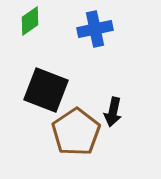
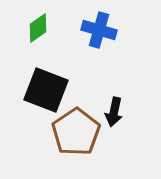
green diamond: moved 8 px right, 7 px down
blue cross: moved 4 px right, 1 px down; rotated 28 degrees clockwise
black arrow: moved 1 px right
